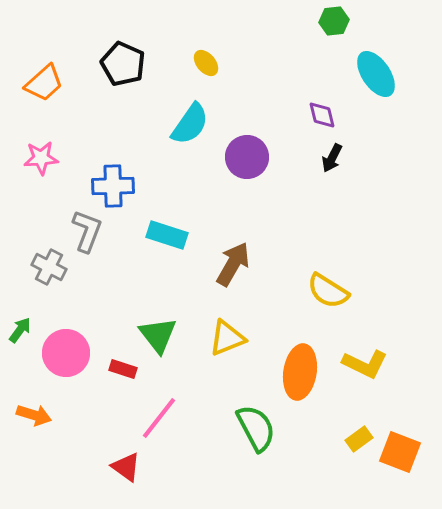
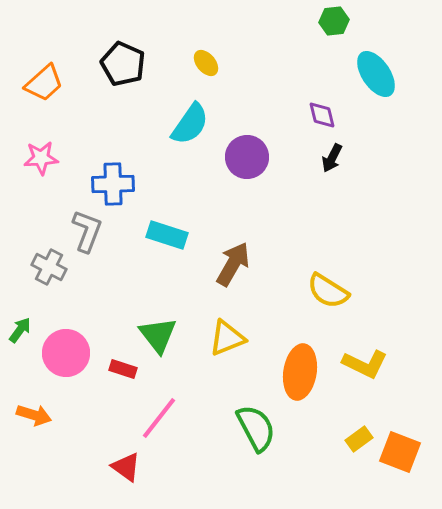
blue cross: moved 2 px up
